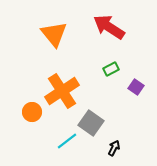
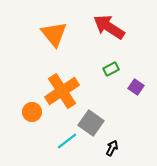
black arrow: moved 2 px left
